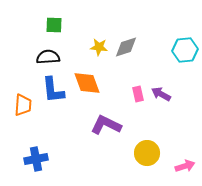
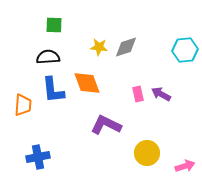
blue cross: moved 2 px right, 2 px up
